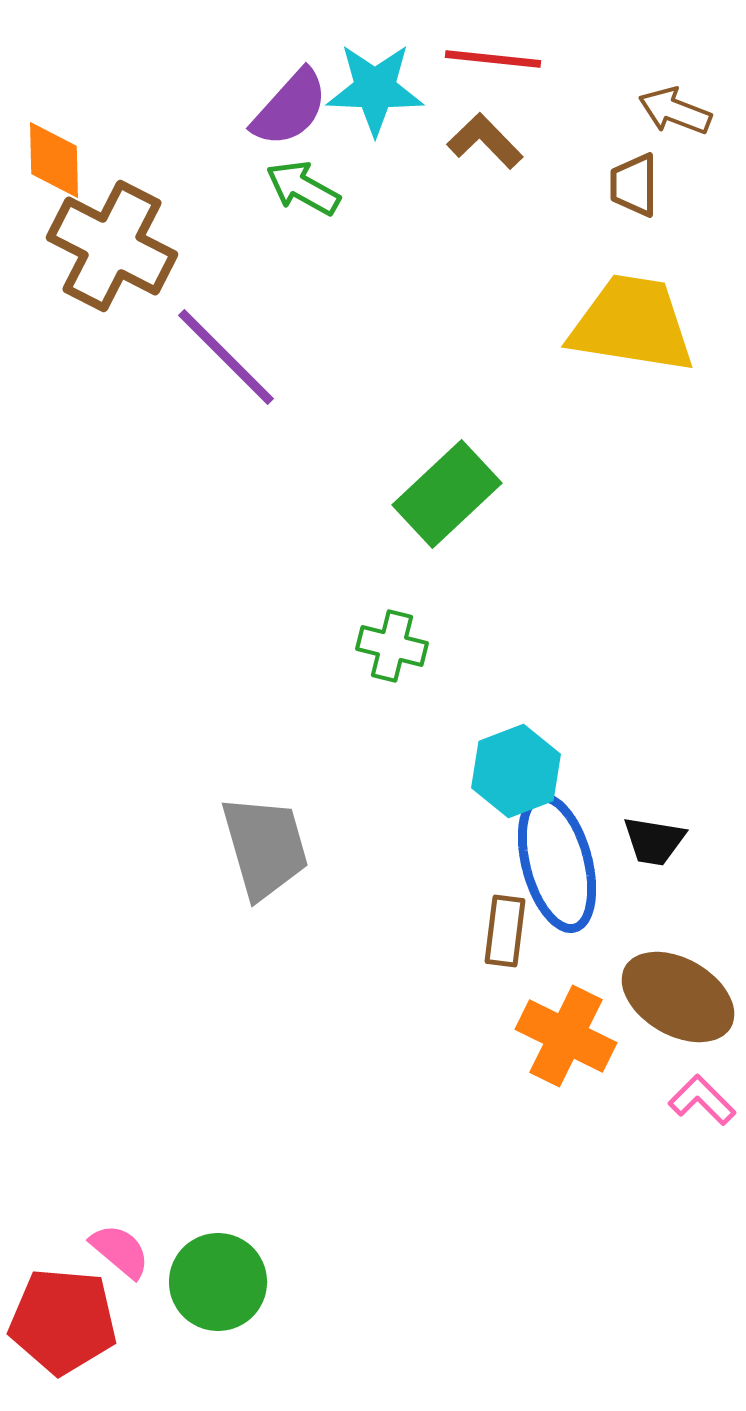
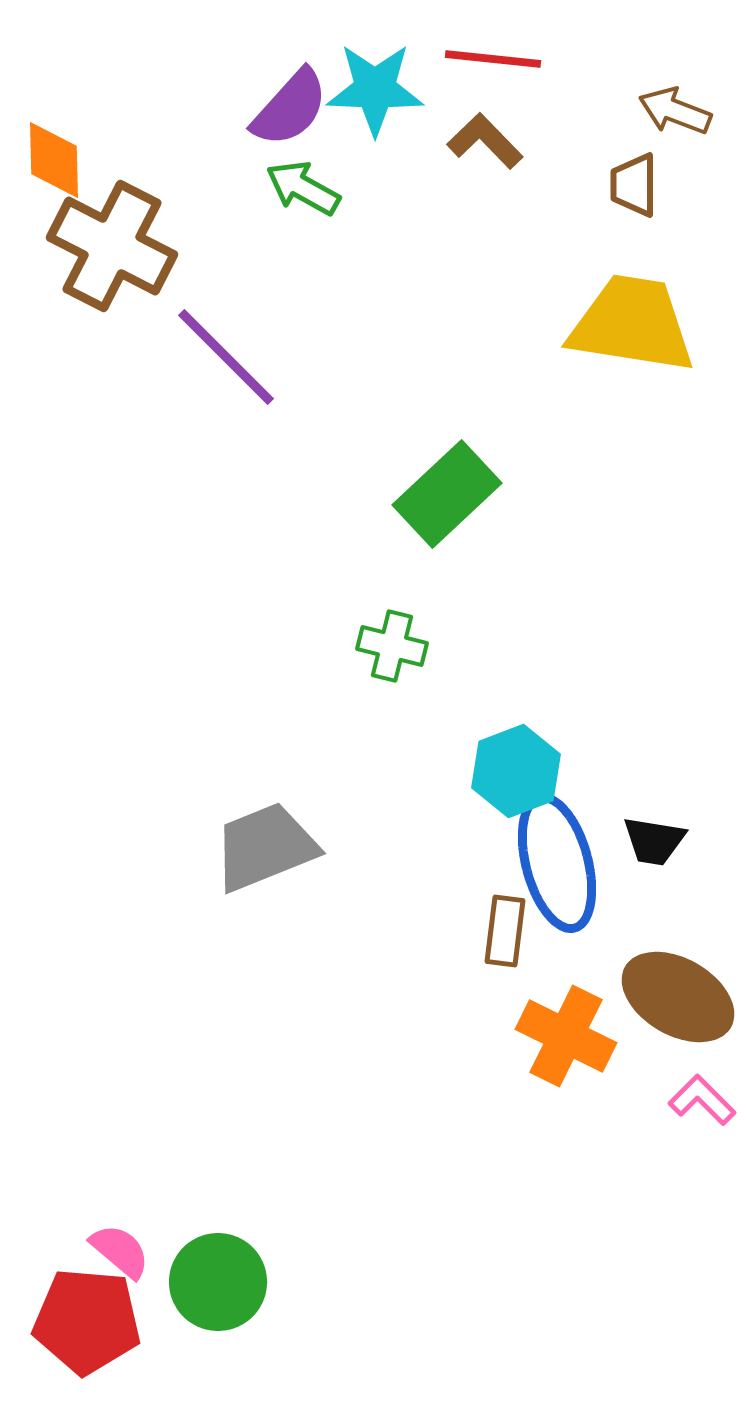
gray trapezoid: rotated 96 degrees counterclockwise
red pentagon: moved 24 px right
